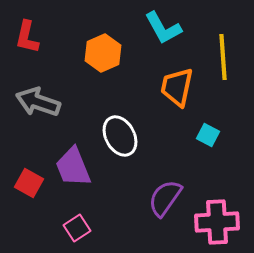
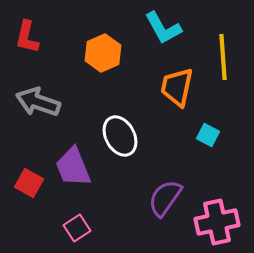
pink cross: rotated 9 degrees counterclockwise
